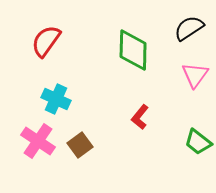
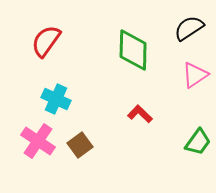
pink triangle: rotated 20 degrees clockwise
red L-shape: moved 3 px up; rotated 95 degrees clockwise
green trapezoid: rotated 92 degrees counterclockwise
